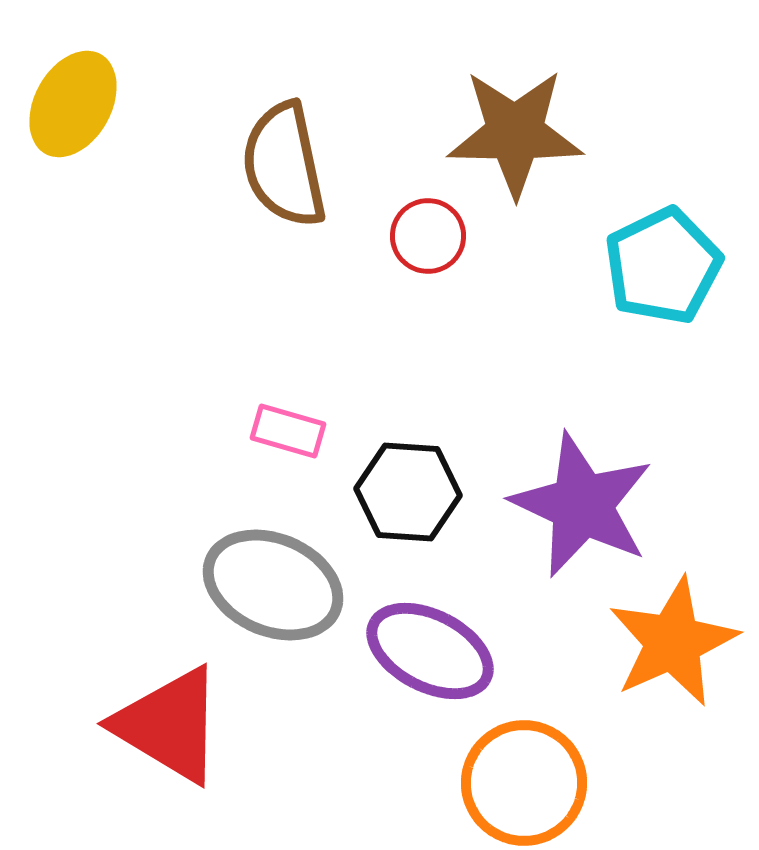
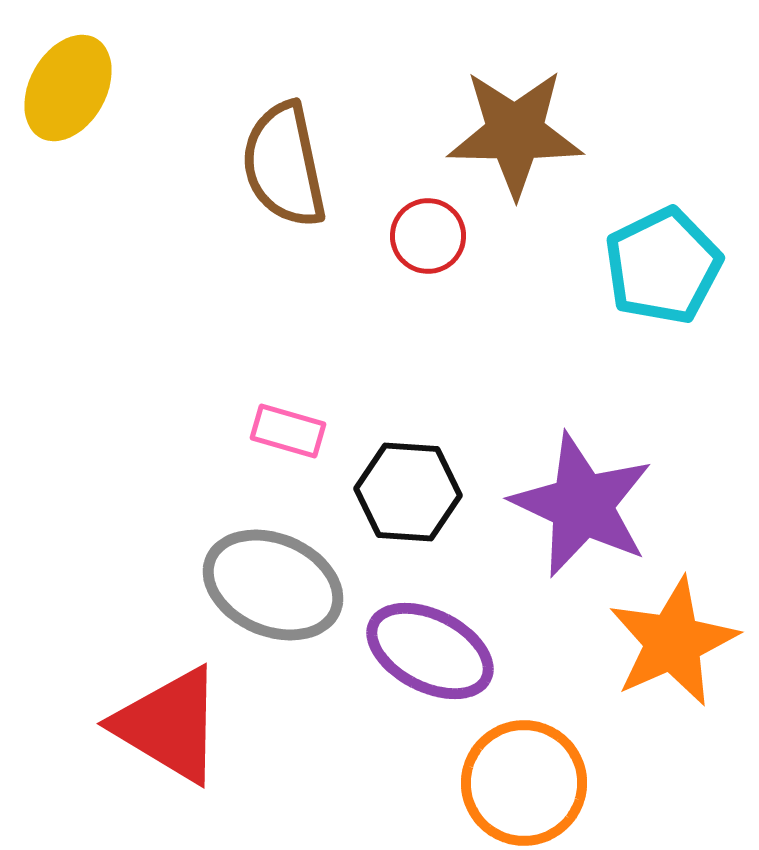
yellow ellipse: moved 5 px left, 16 px up
